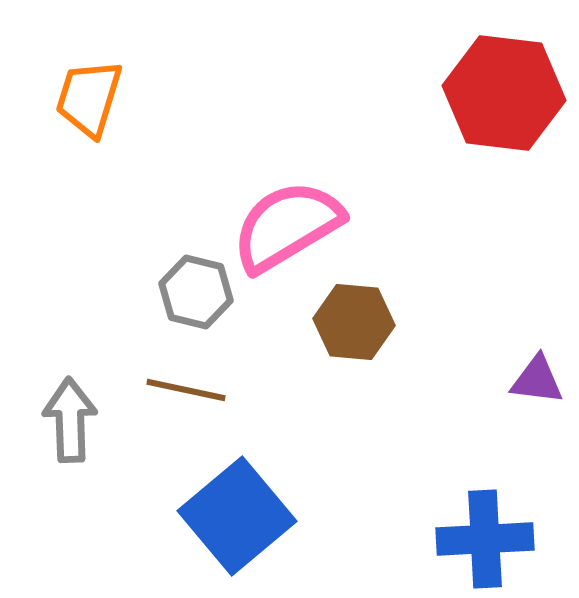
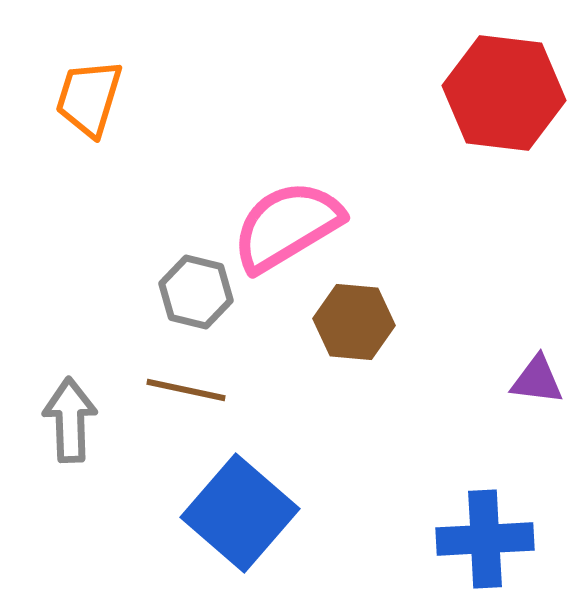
blue square: moved 3 px right, 3 px up; rotated 9 degrees counterclockwise
